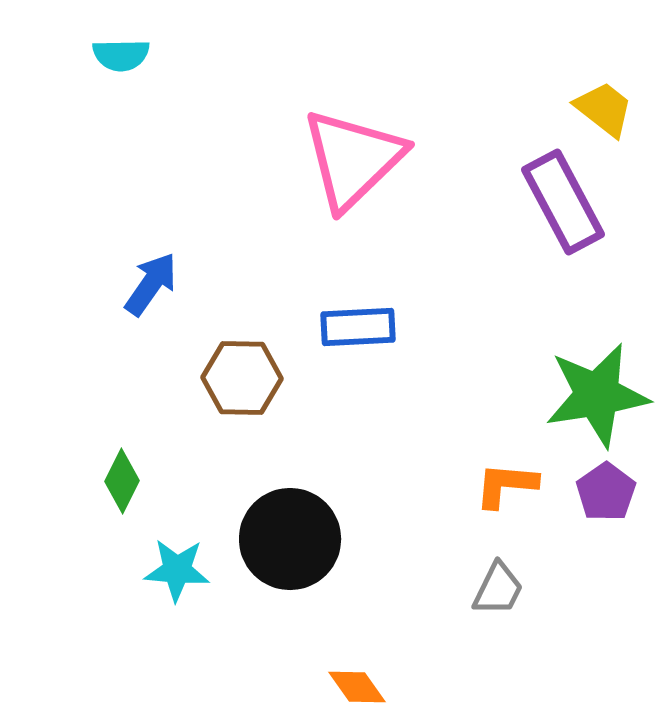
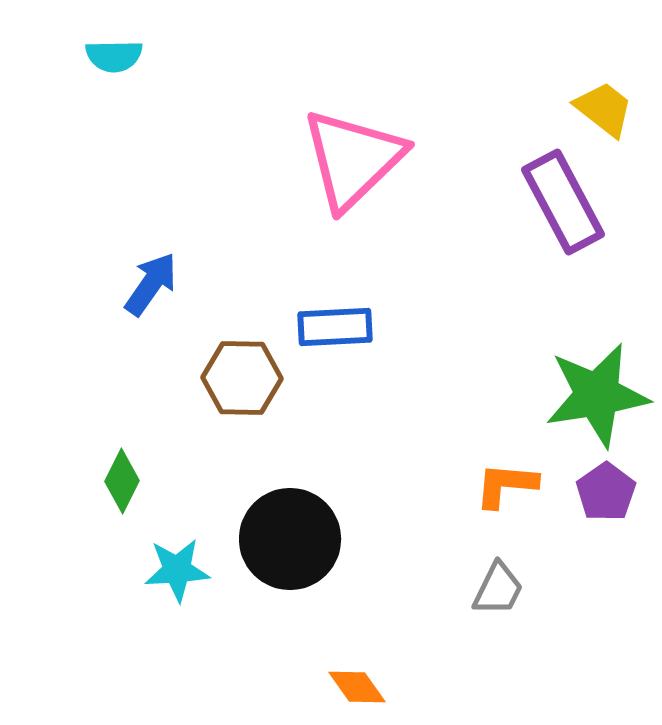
cyan semicircle: moved 7 px left, 1 px down
blue rectangle: moved 23 px left
cyan star: rotated 8 degrees counterclockwise
